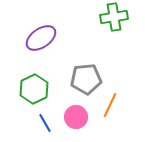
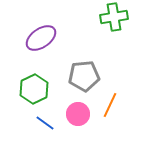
gray pentagon: moved 2 px left, 3 px up
pink circle: moved 2 px right, 3 px up
blue line: rotated 24 degrees counterclockwise
